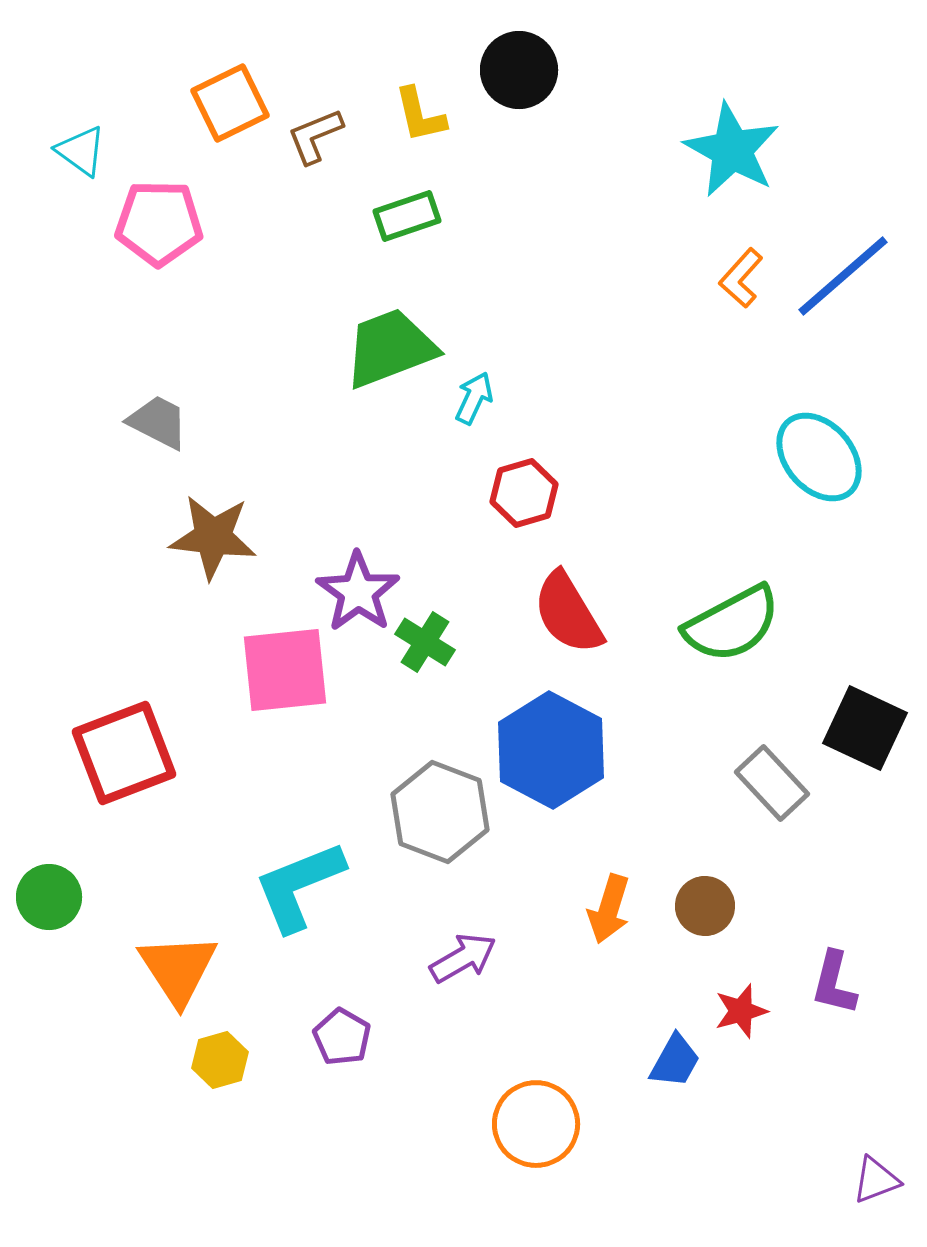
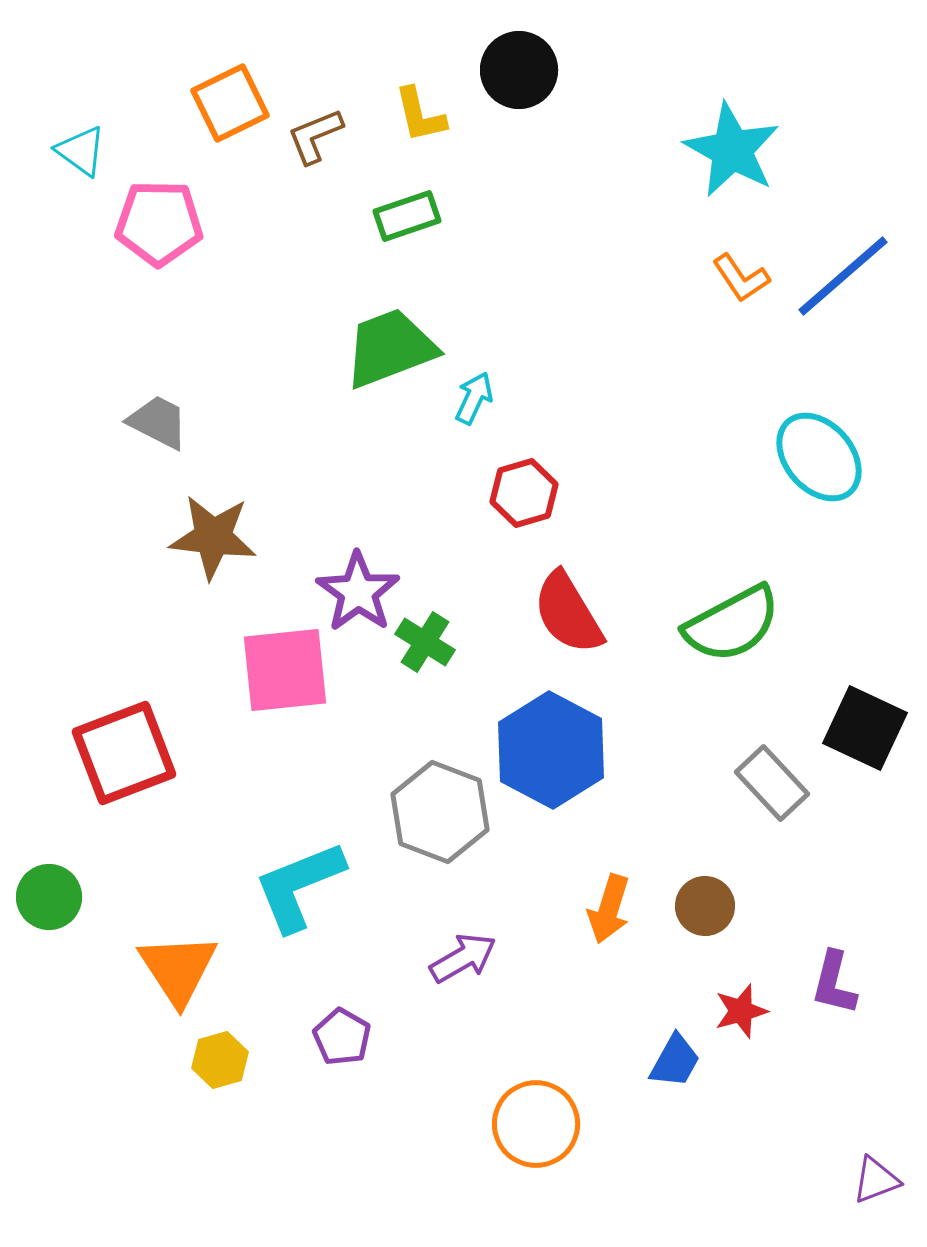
orange L-shape: rotated 76 degrees counterclockwise
